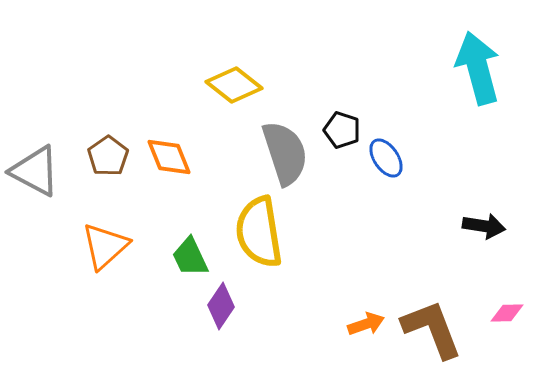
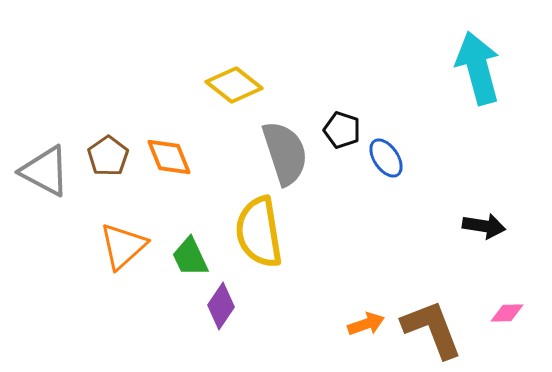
gray triangle: moved 10 px right
orange triangle: moved 18 px right
